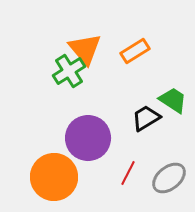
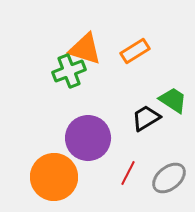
orange triangle: rotated 33 degrees counterclockwise
green cross: rotated 12 degrees clockwise
